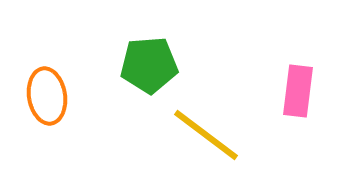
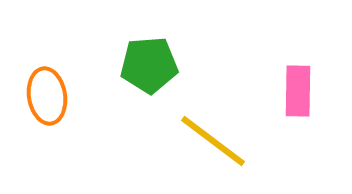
pink rectangle: rotated 6 degrees counterclockwise
yellow line: moved 7 px right, 6 px down
